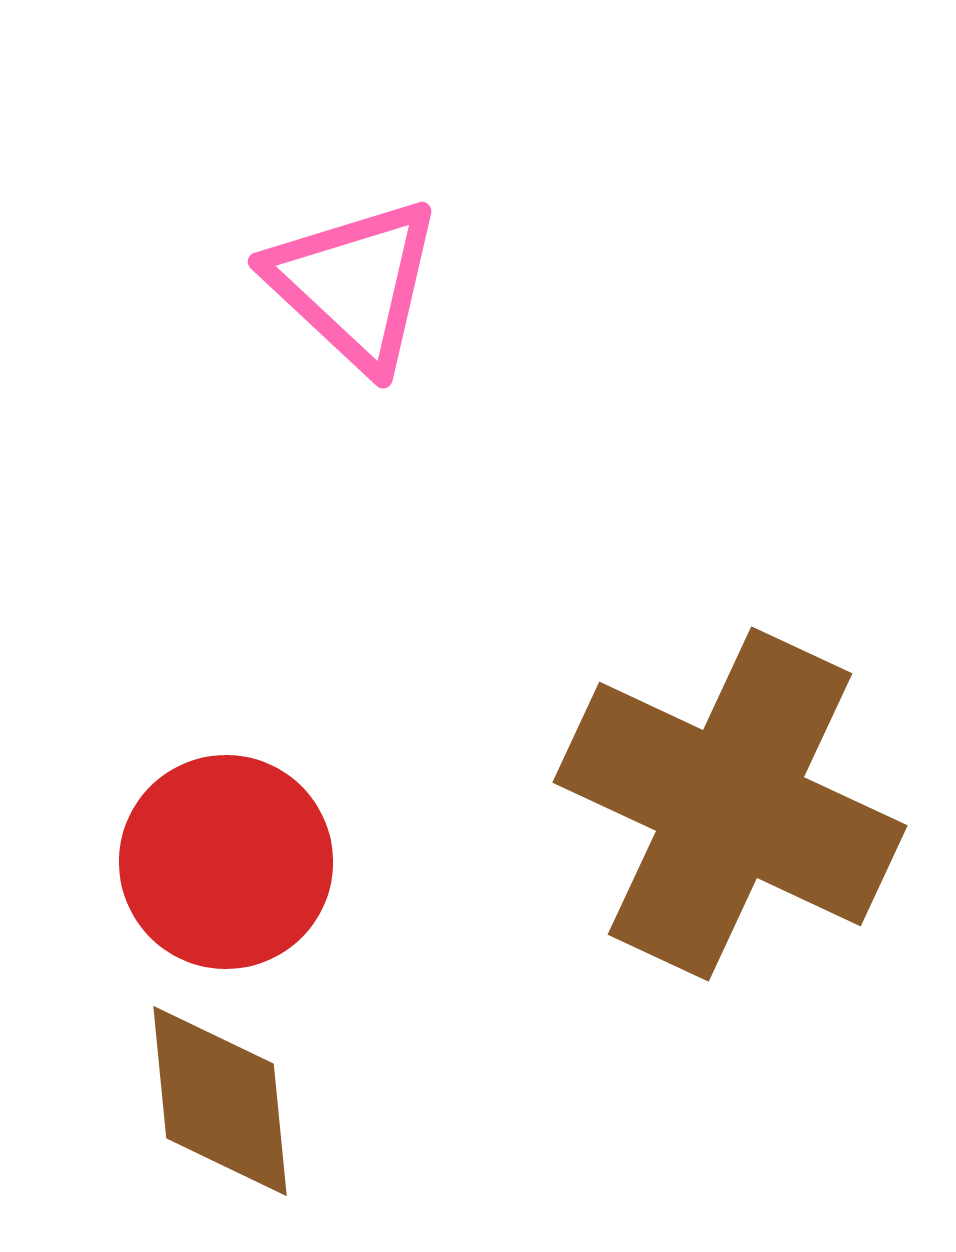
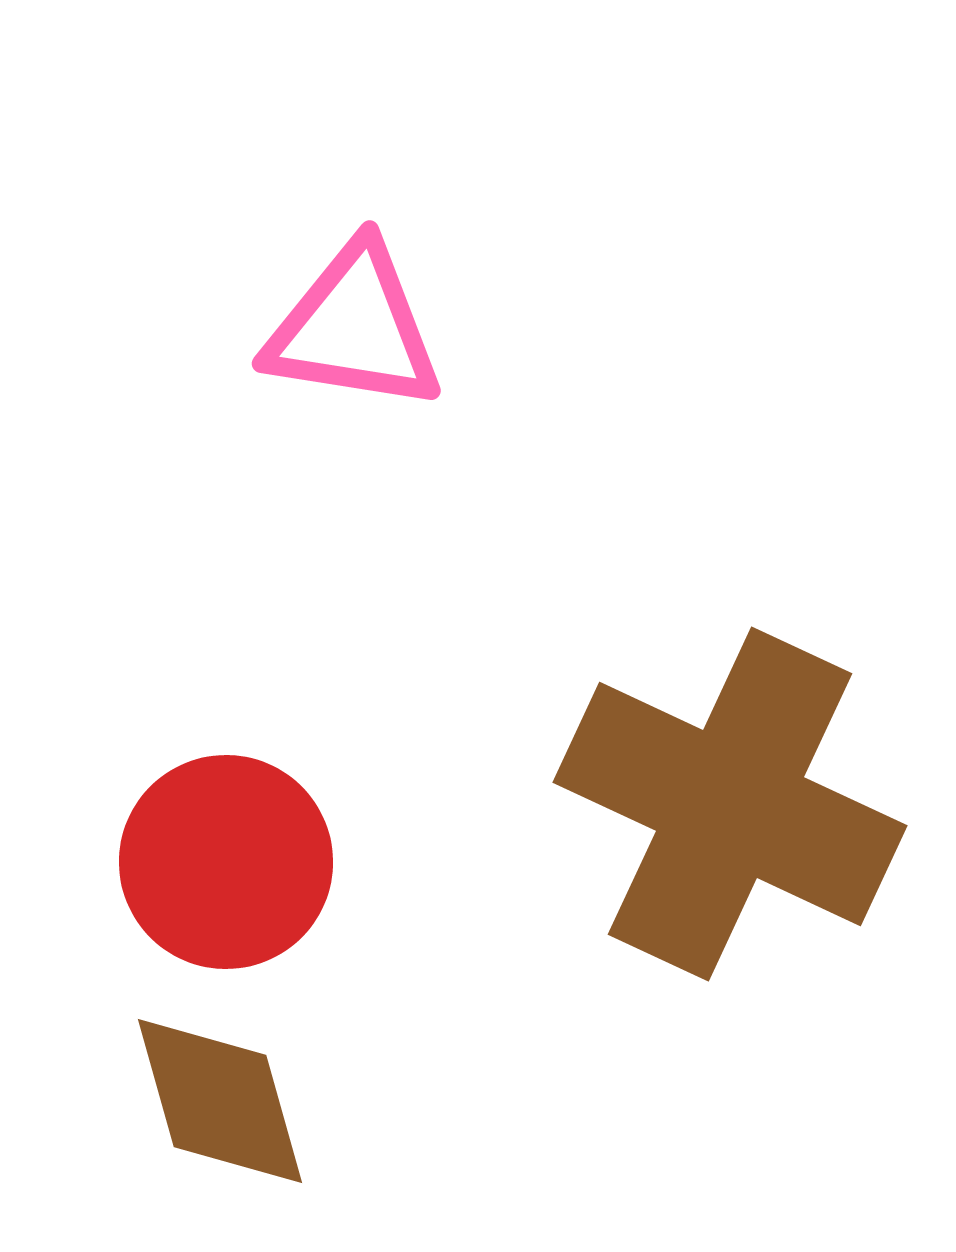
pink triangle: moved 44 px down; rotated 34 degrees counterclockwise
brown diamond: rotated 10 degrees counterclockwise
